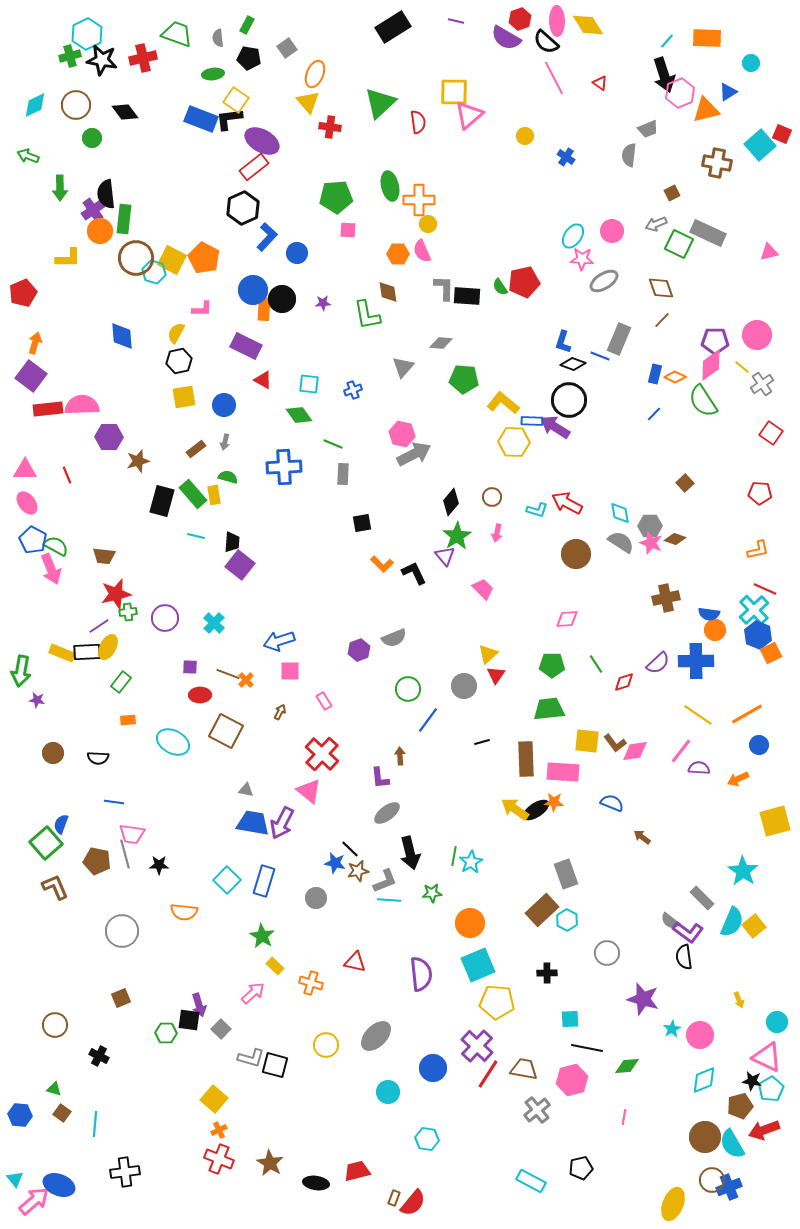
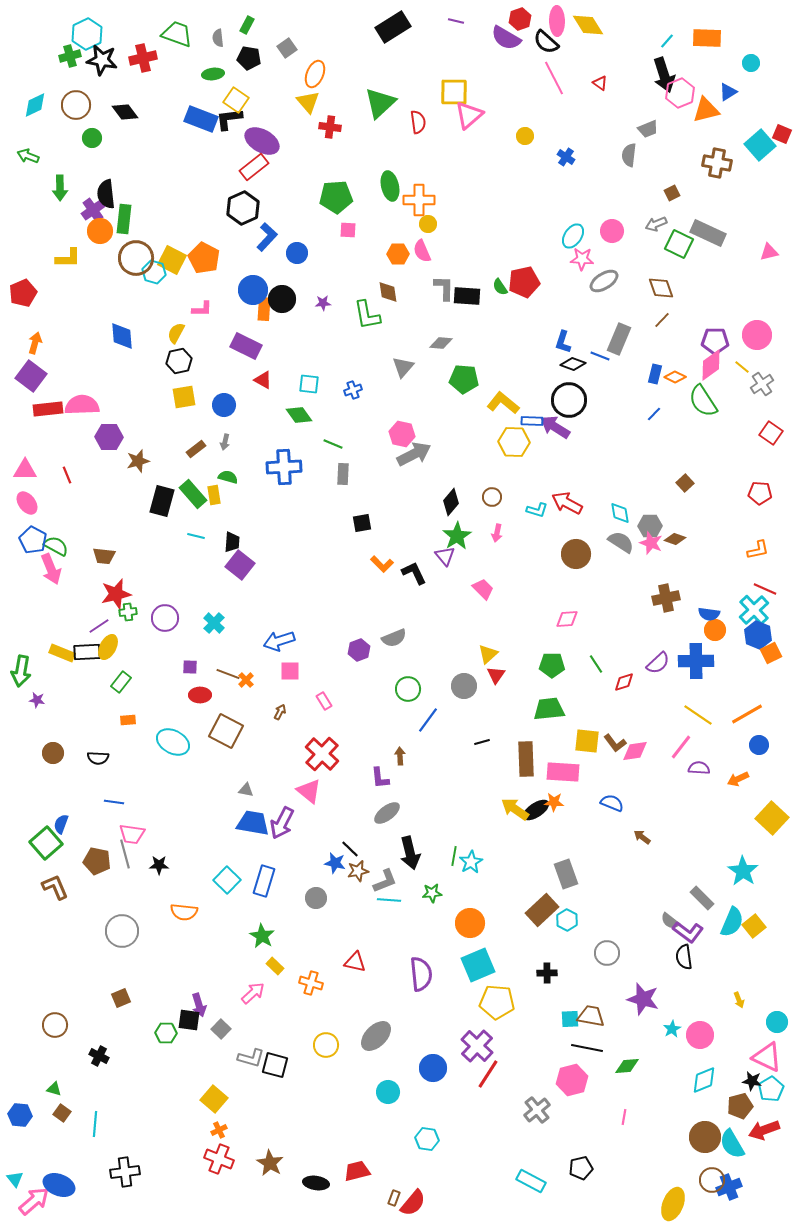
pink line at (681, 751): moved 4 px up
yellow square at (775, 821): moved 3 px left, 3 px up; rotated 32 degrees counterclockwise
brown trapezoid at (524, 1069): moved 67 px right, 53 px up
